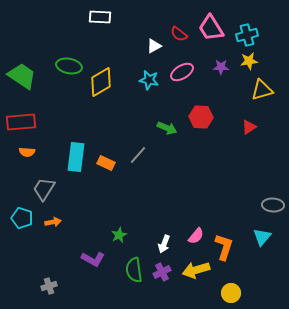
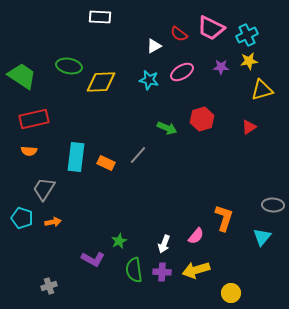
pink trapezoid: rotated 32 degrees counterclockwise
cyan cross: rotated 10 degrees counterclockwise
yellow diamond: rotated 28 degrees clockwise
red hexagon: moved 1 px right, 2 px down; rotated 20 degrees counterclockwise
red rectangle: moved 13 px right, 3 px up; rotated 8 degrees counterclockwise
orange semicircle: moved 2 px right, 1 px up
green star: moved 6 px down
orange L-shape: moved 29 px up
purple cross: rotated 30 degrees clockwise
